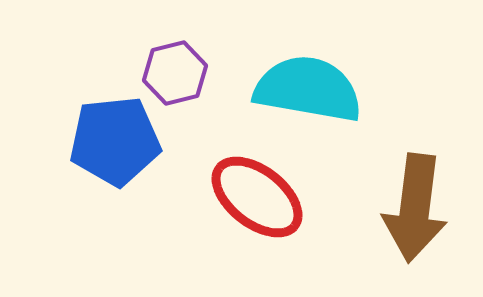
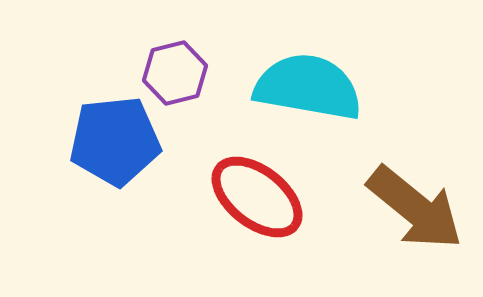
cyan semicircle: moved 2 px up
brown arrow: rotated 58 degrees counterclockwise
